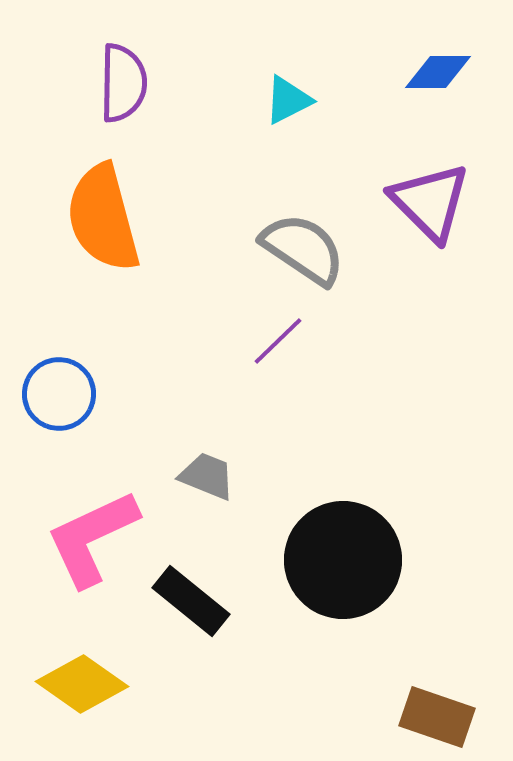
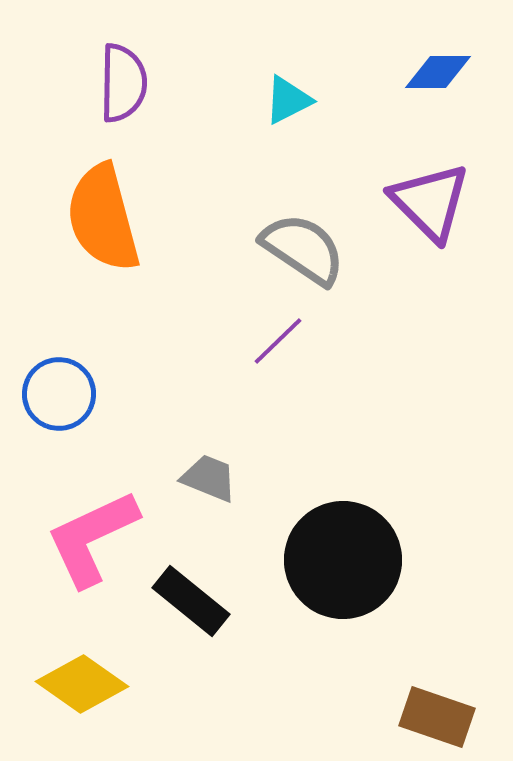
gray trapezoid: moved 2 px right, 2 px down
